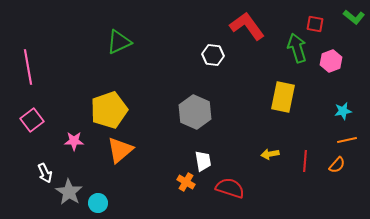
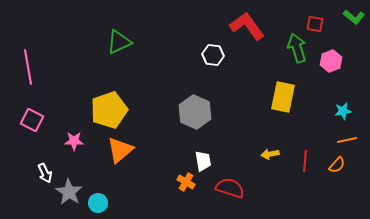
pink square: rotated 25 degrees counterclockwise
